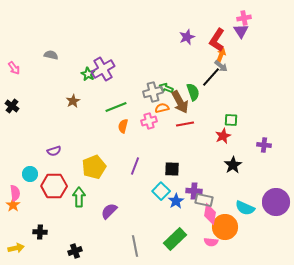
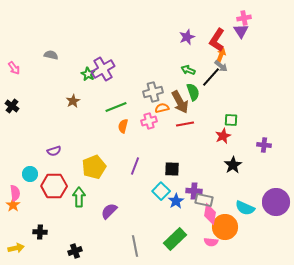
green arrow at (166, 88): moved 22 px right, 18 px up
